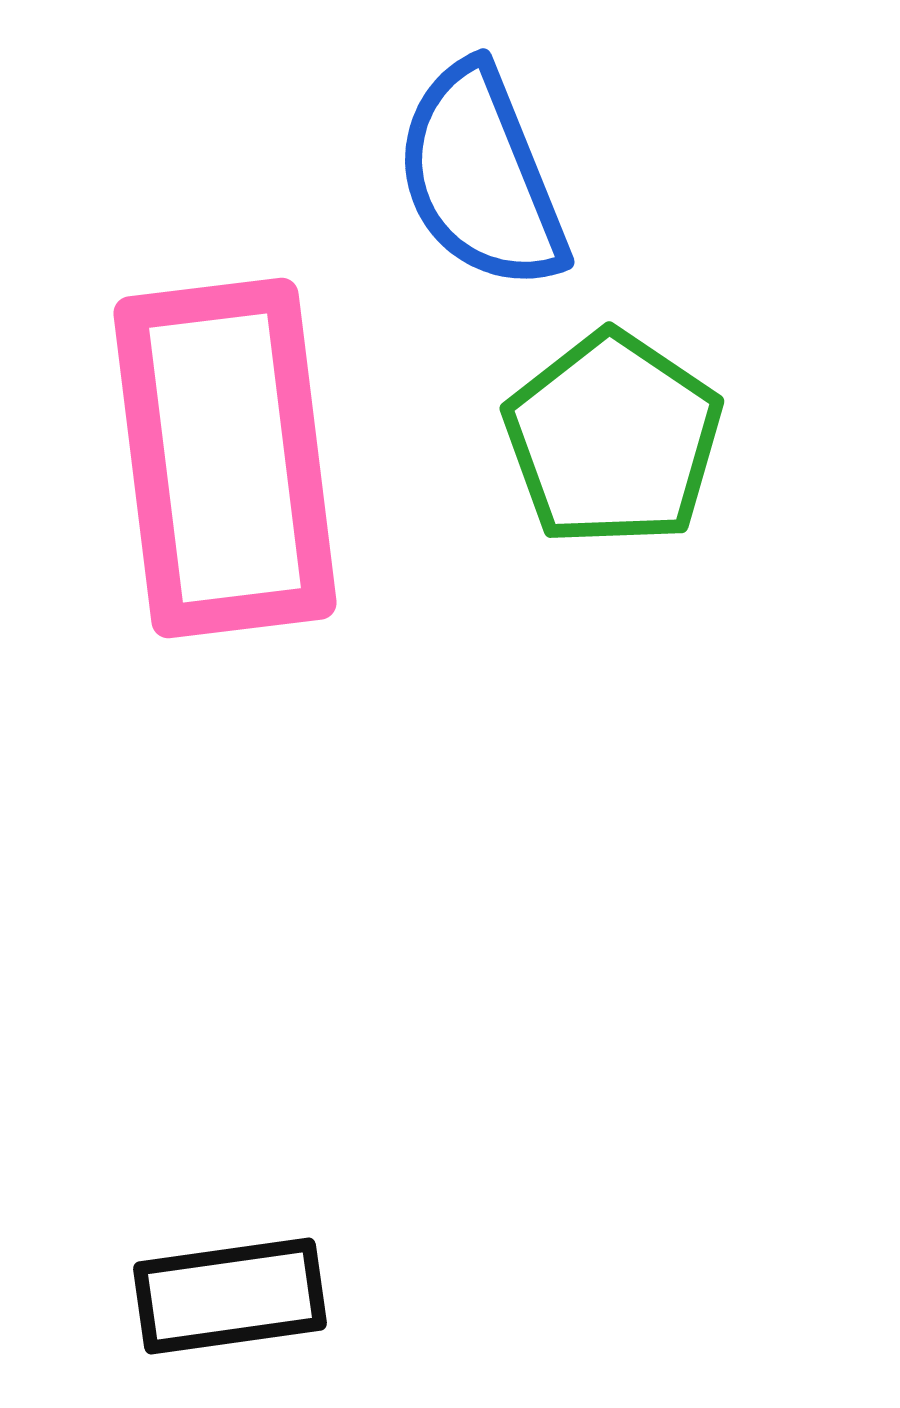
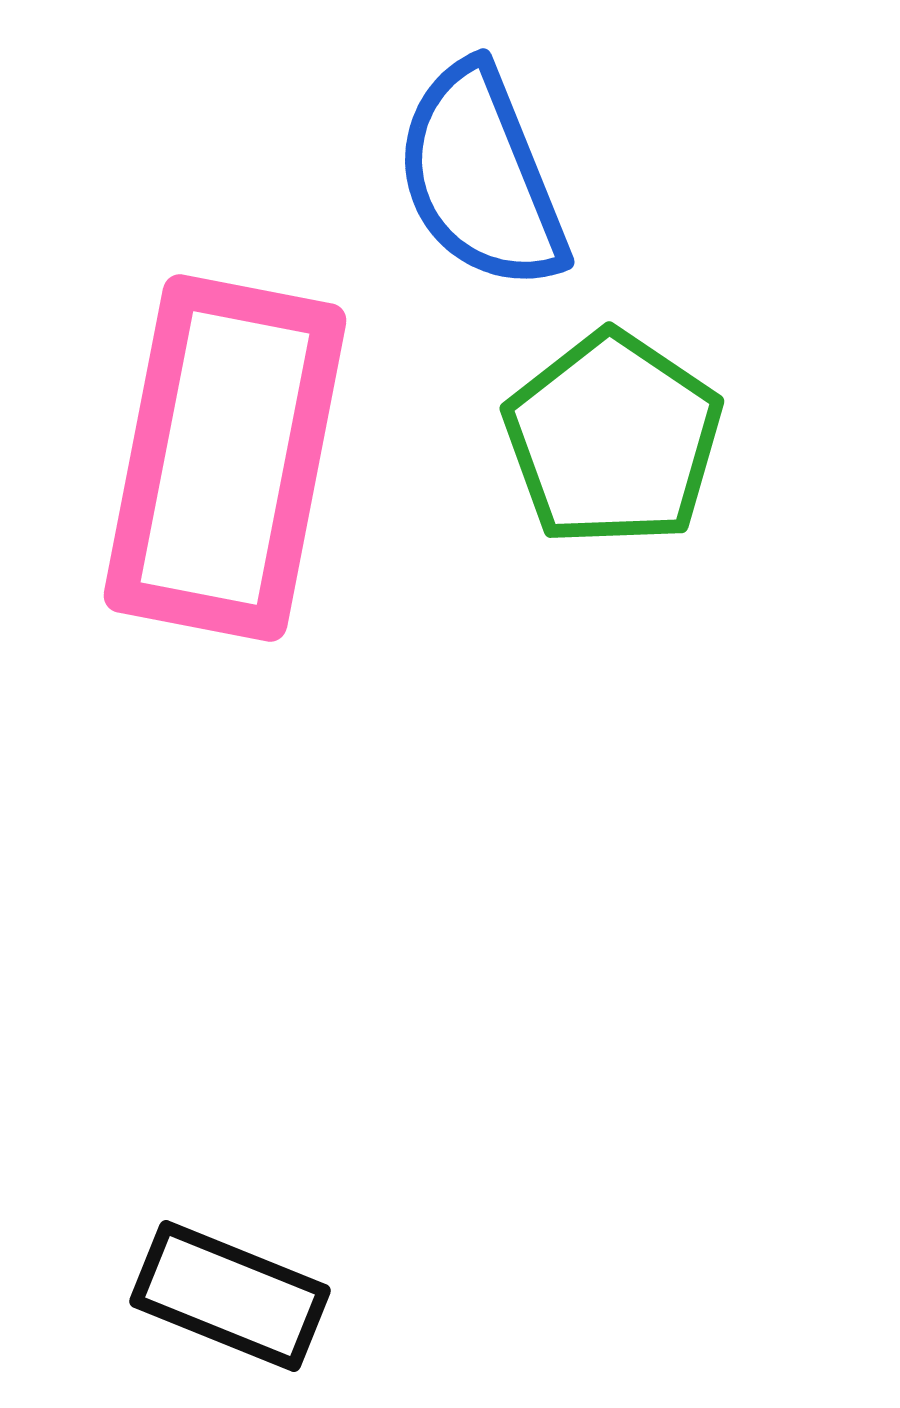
pink rectangle: rotated 18 degrees clockwise
black rectangle: rotated 30 degrees clockwise
